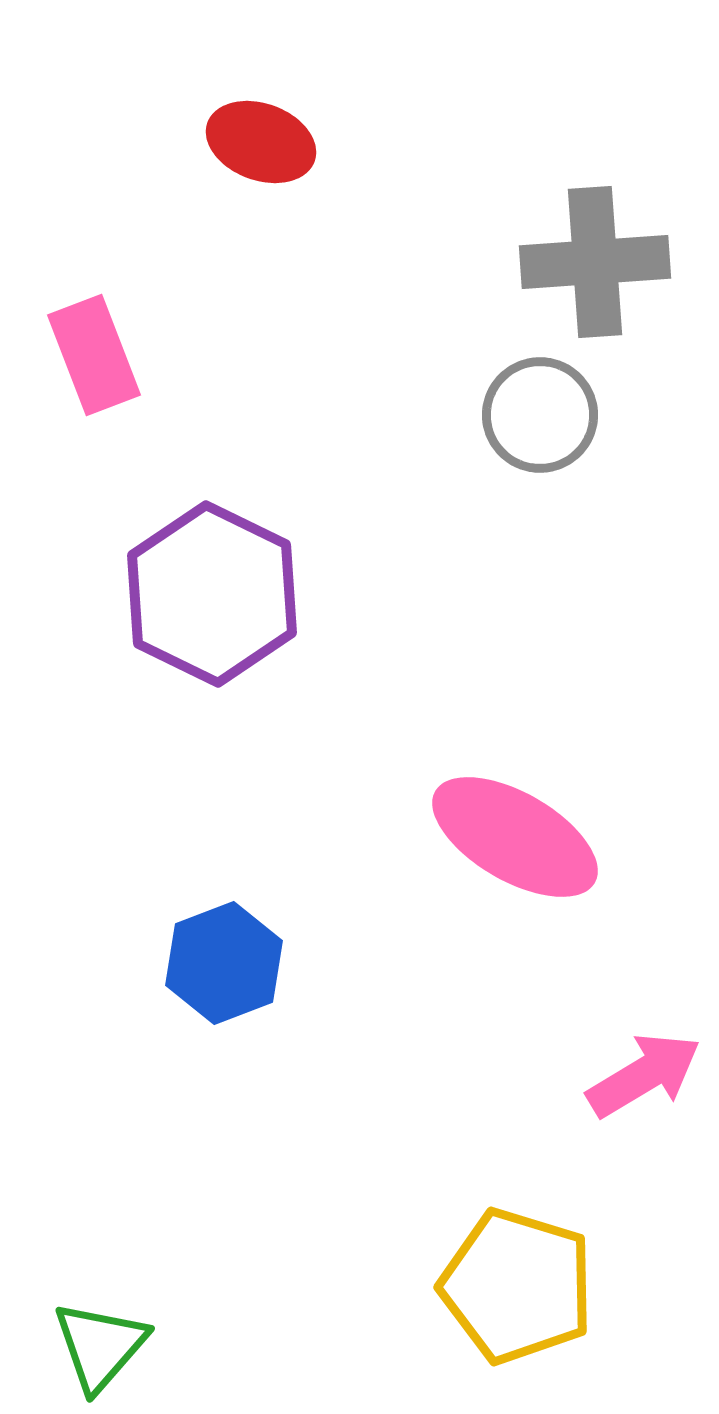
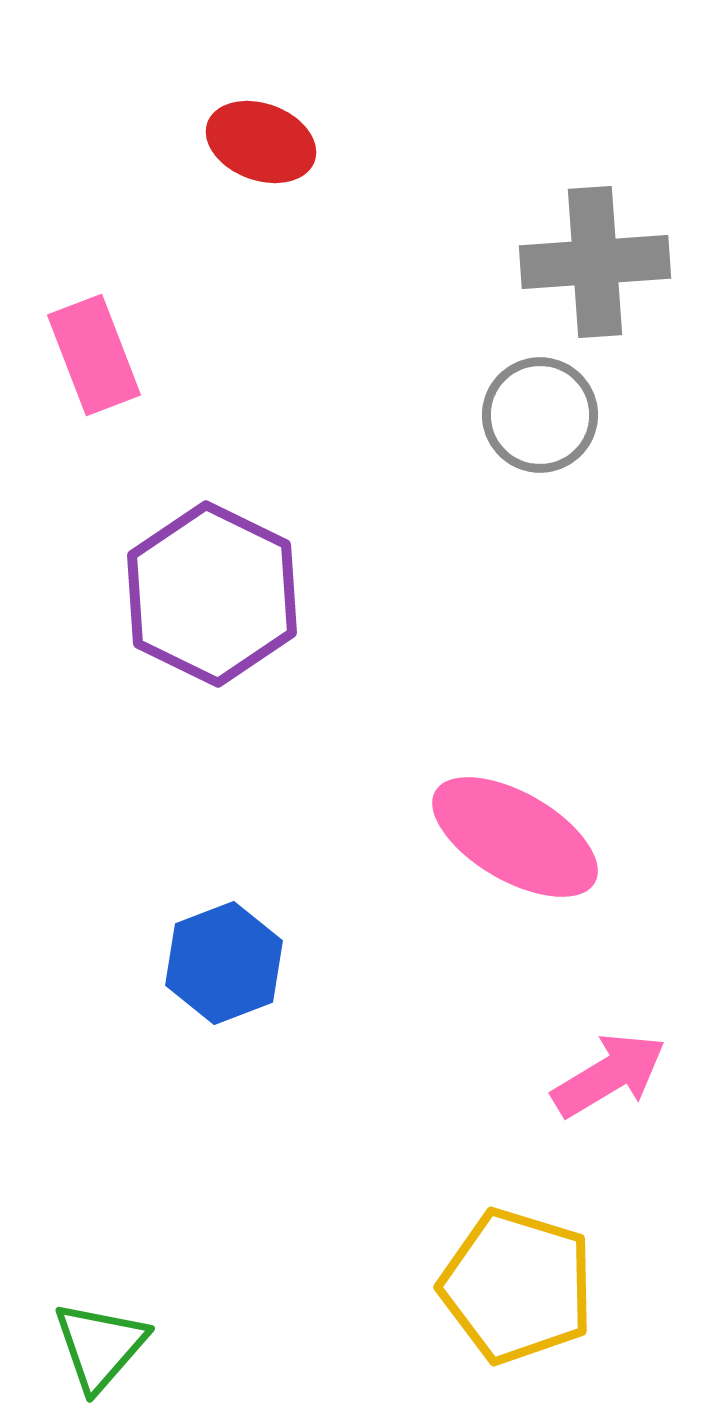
pink arrow: moved 35 px left
